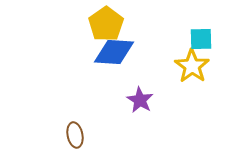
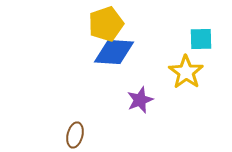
yellow pentagon: rotated 16 degrees clockwise
yellow star: moved 6 px left, 6 px down
purple star: rotated 20 degrees clockwise
brown ellipse: rotated 25 degrees clockwise
